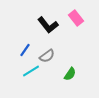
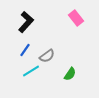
black L-shape: moved 22 px left, 3 px up; rotated 100 degrees counterclockwise
